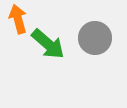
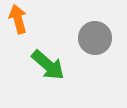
green arrow: moved 21 px down
